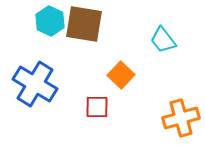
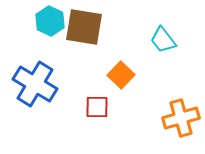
brown square: moved 3 px down
